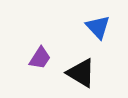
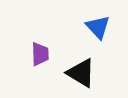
purple trapezoid: moved 4 px up; rotated 35 degrees counterclockwise
